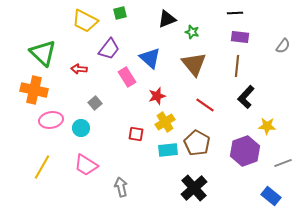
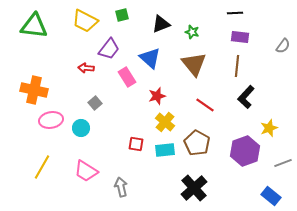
green square: moved 2 px right, 2 px down
black triangle: moved 6 px left, 5 px down
green triangle: moved 9 px left, 27 px up; rotated 36 degrees counterclockwise
red arrow: moved 7 px right, 1 px up
yellow cross: rotated 18 degrees counterclockwise
yellow star: moved 2 px right, 2 px down; rotated 24 degrees counterclockwise
red square: moved 10 px down
cyan rectangle: moved 3 px left
pink trapezoid: moved 6 px down
